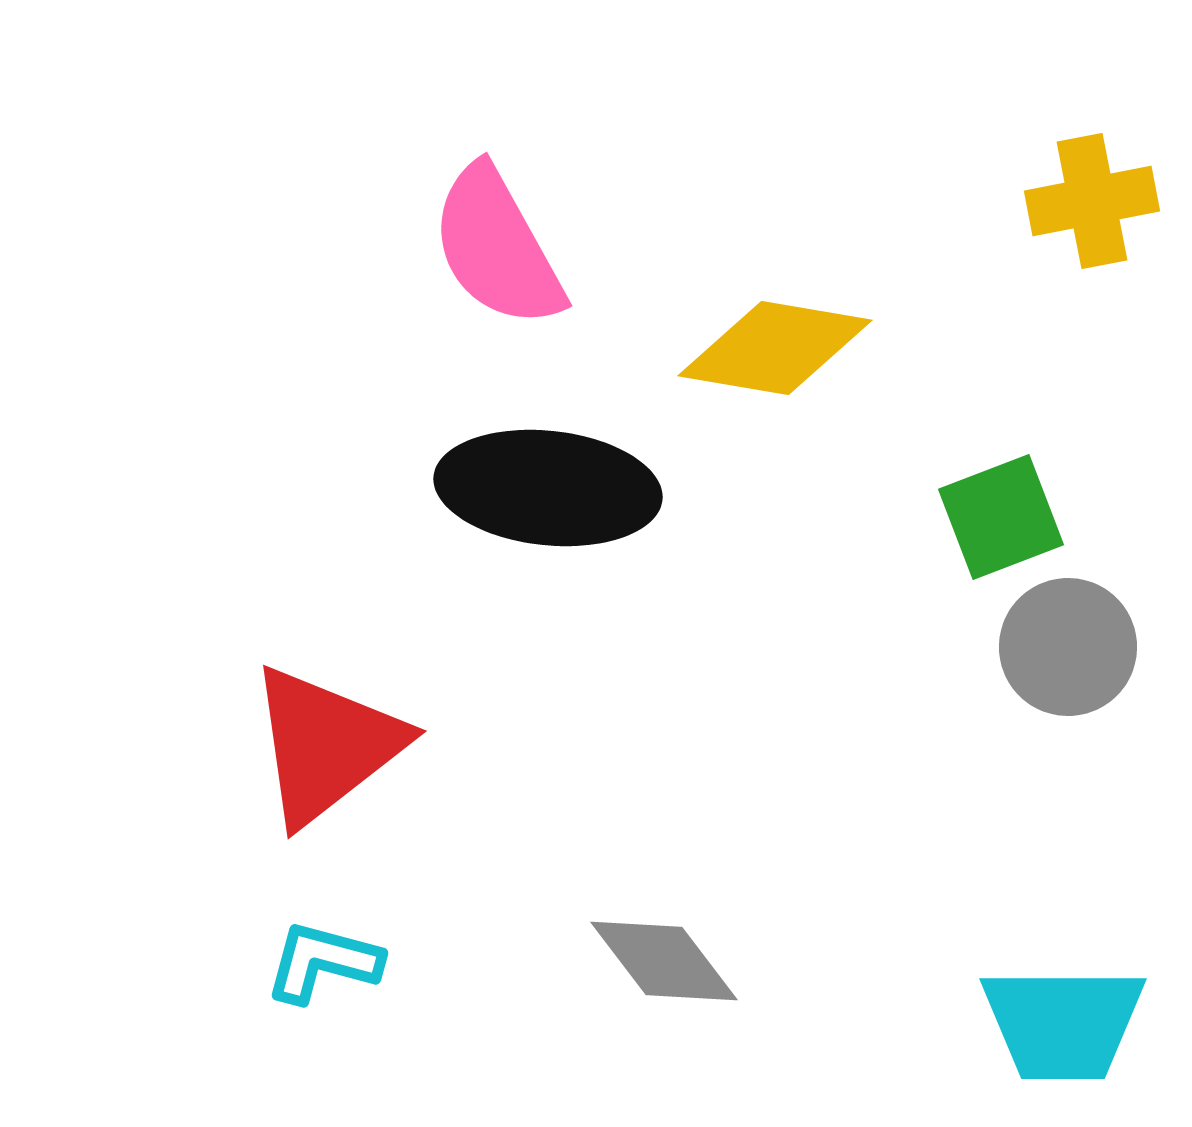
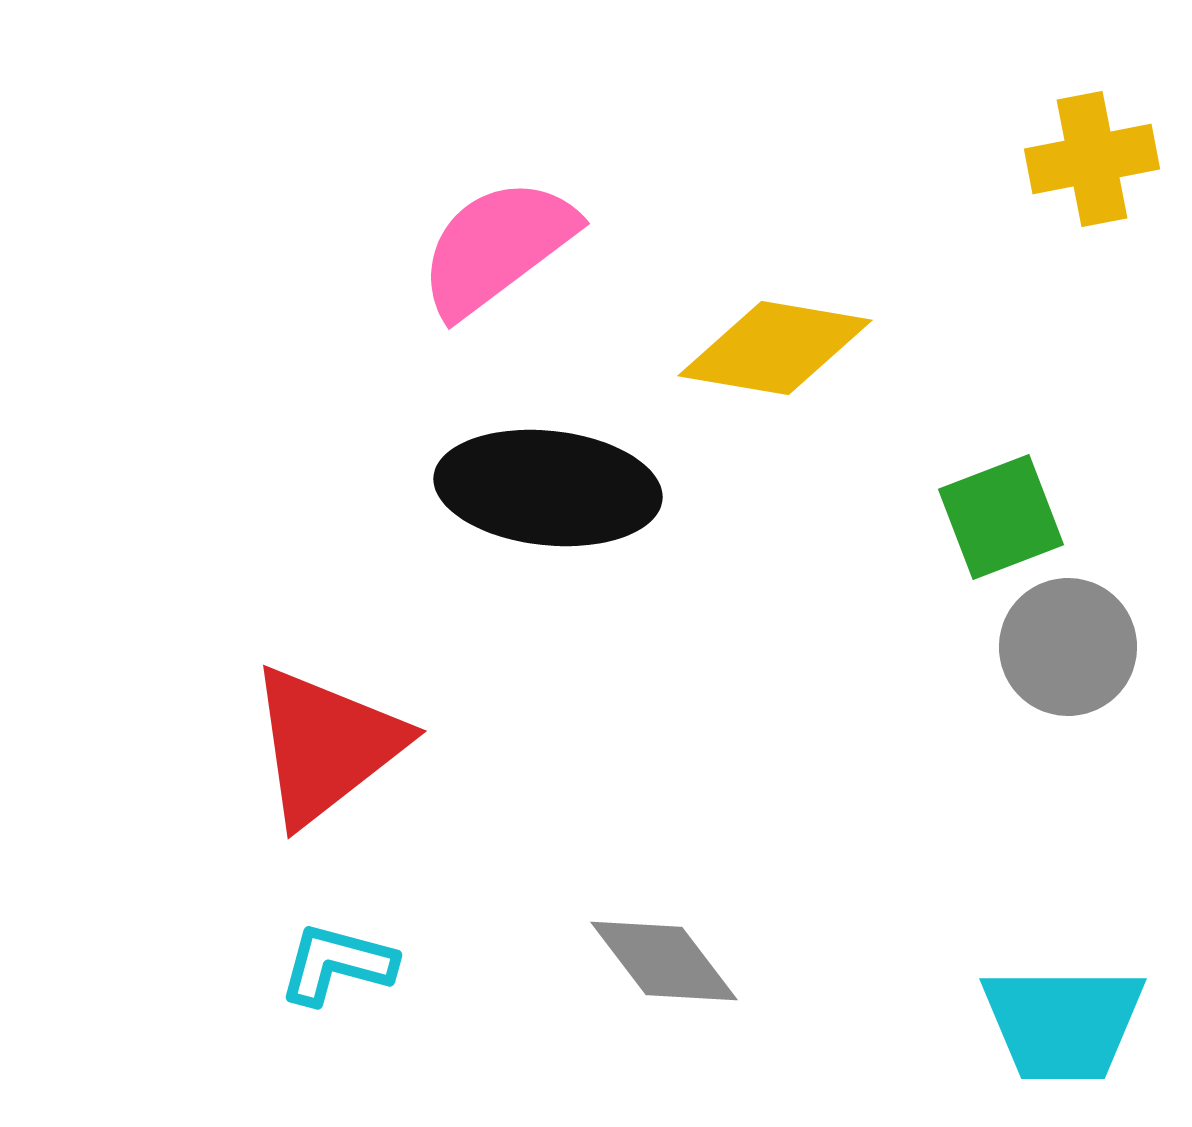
yellow cross: moved 42 px up
pink semicircle: rotated 82 degrees clockwise
cyan L-shape: moved 14 px right, 2 px down
